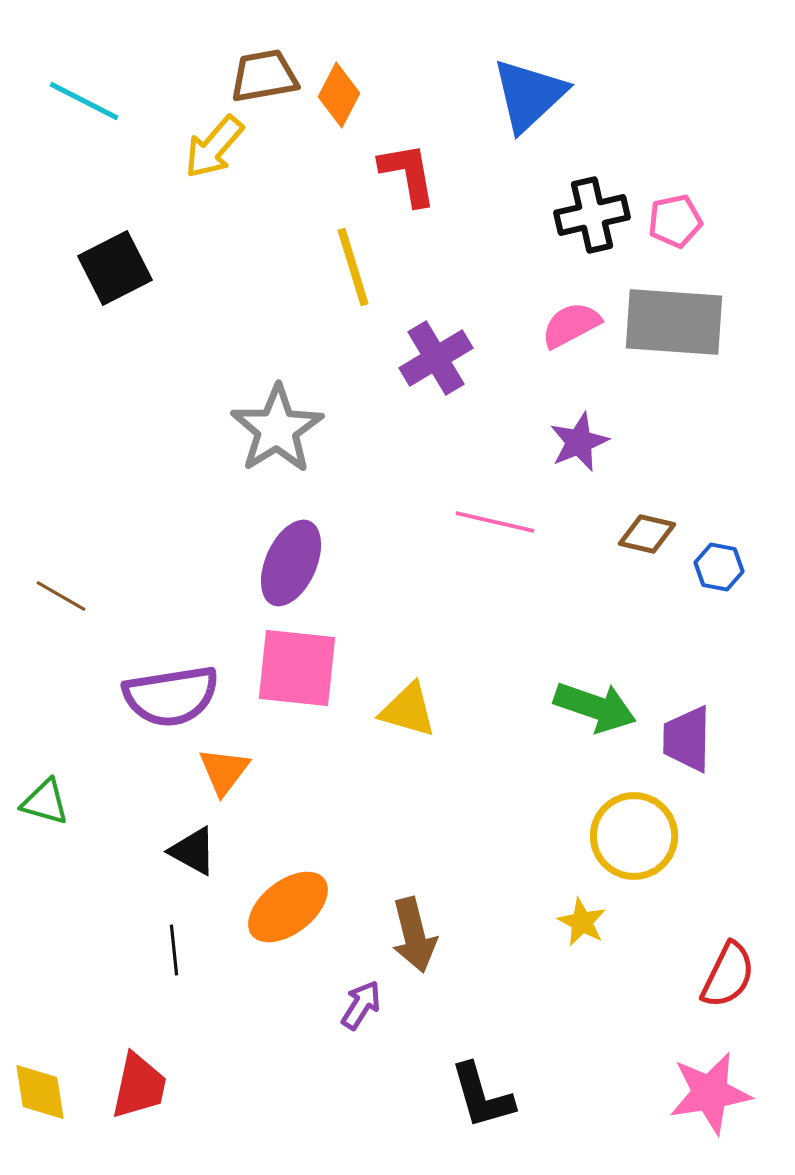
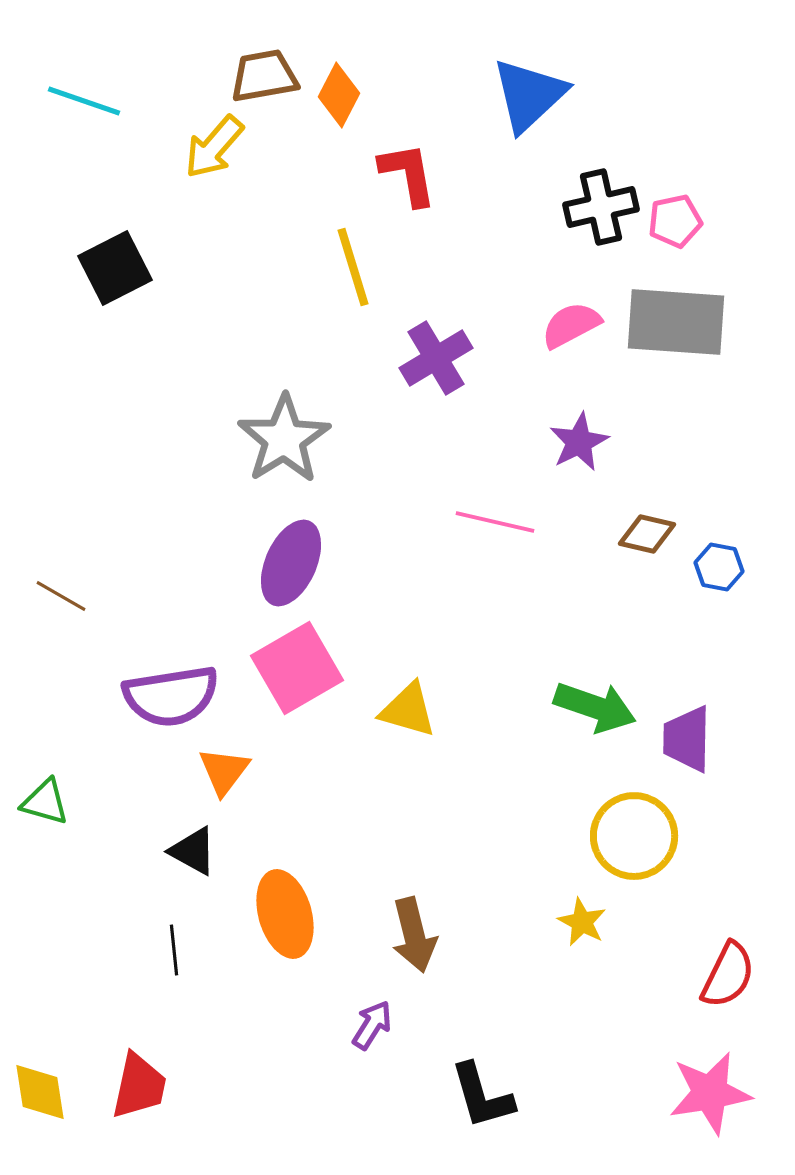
cyan line: rotated 8 degrees counterclockwise
black cross: moved 9 px right, 8 px up
gray rectangle: moved 2 px right
gray star: moved 7 px right, 10 px down
purple star: rotated 4 degrees counterclockwise
pink square: rotated 36 degrees counterclockwise
orange ellipse: moved 3 px left, 7 px down; rotated 68 degrees counterclockwise
purple arrow: moved 11 px right, 20 px down
